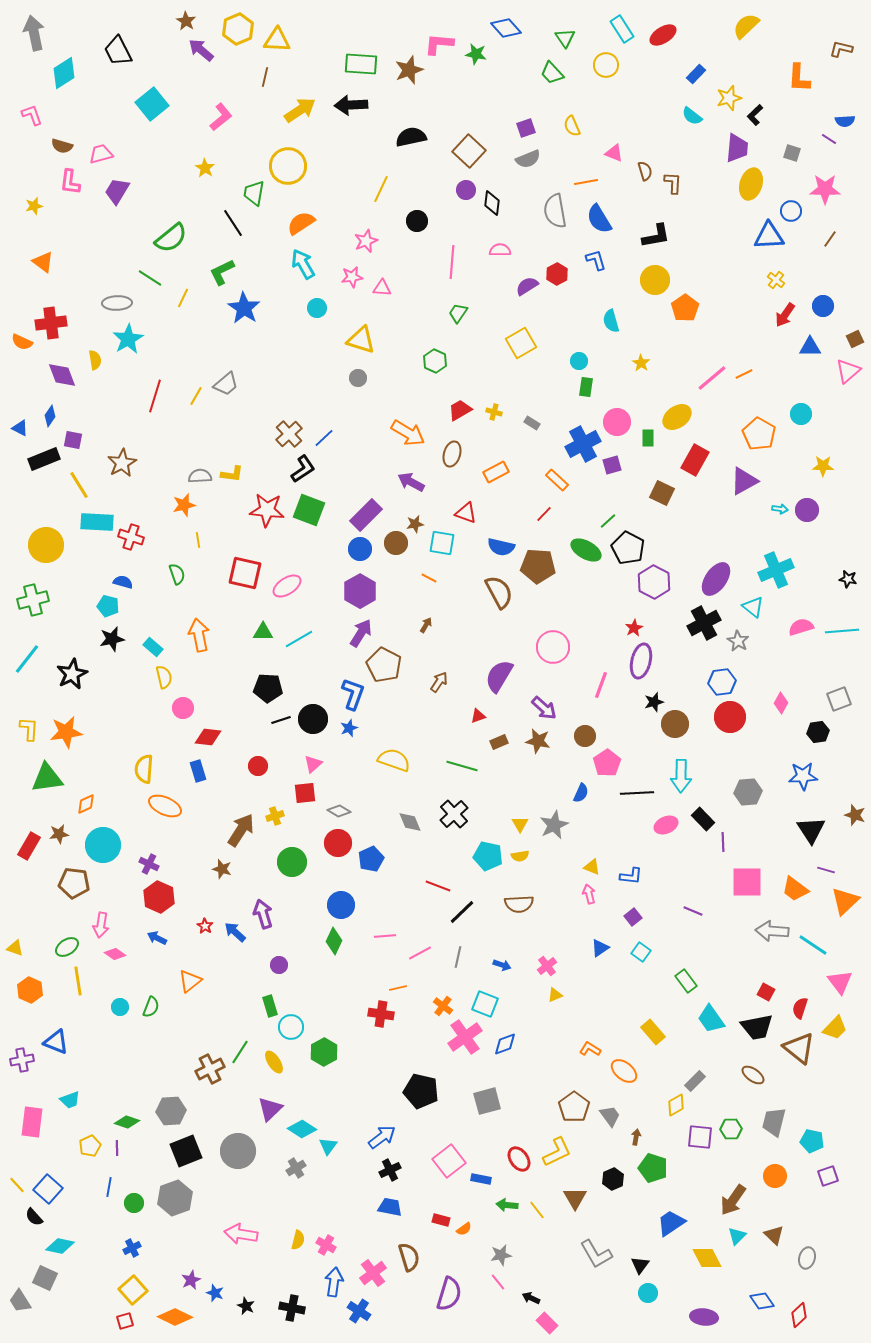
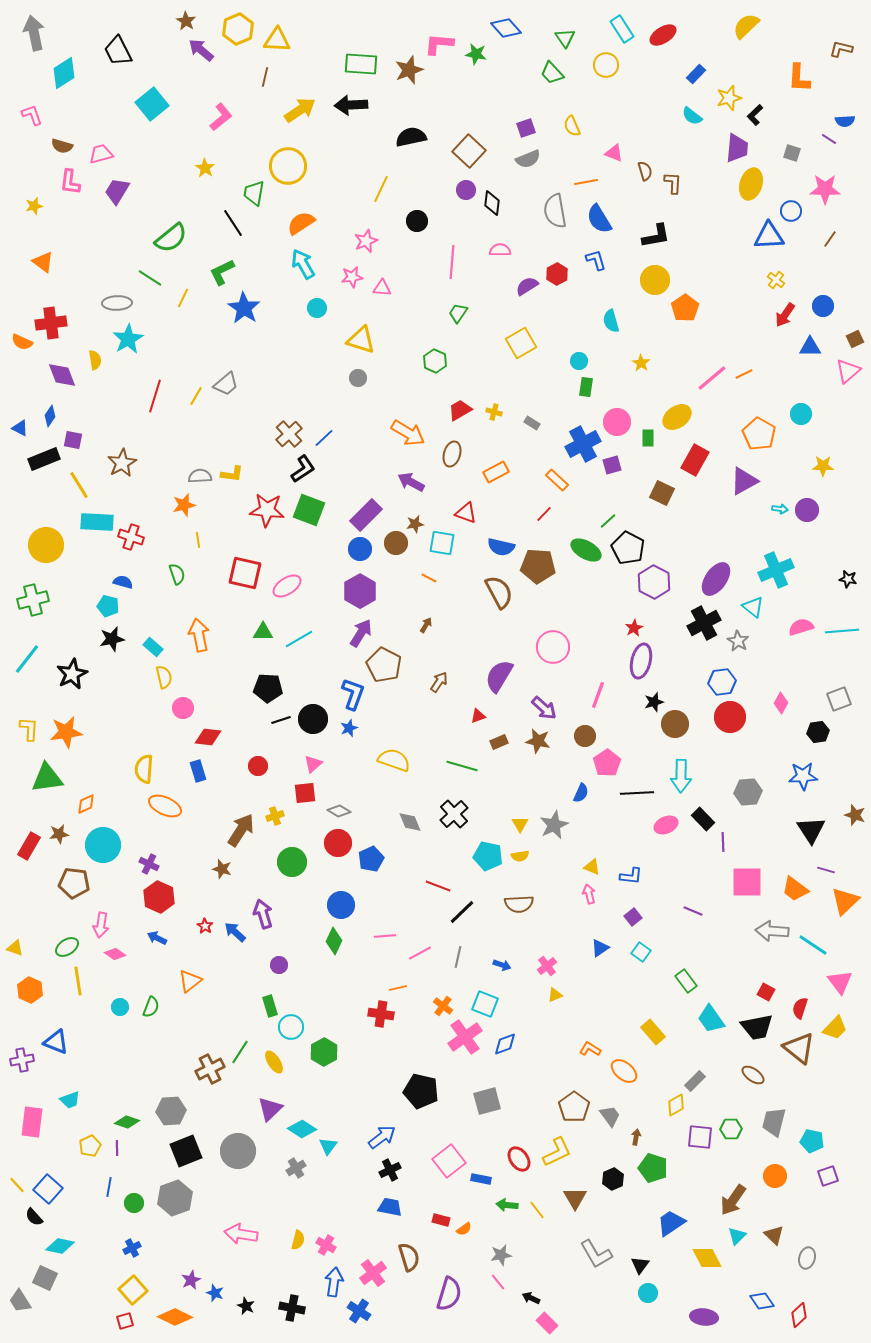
pink line at (601, 685): moved 3 px left, 10 px down
